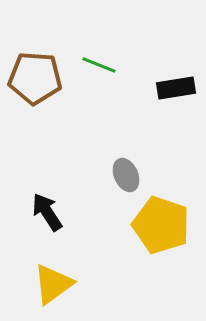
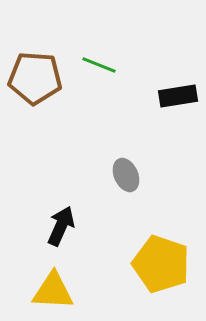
black rectangle: moved 2 px right, 8 px down
black arrow: moved 14 px right, 14 px down; rotated 57 degrees clockwise
yellow pentagon: moved 39 px down
yellow triangle: moved 7 px down; rotated 39 degrees clockwise
